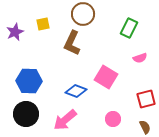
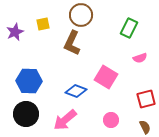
brown circle: moved 2 px left, 1 px down
pink circle: moved 2 px left, 1 px down
